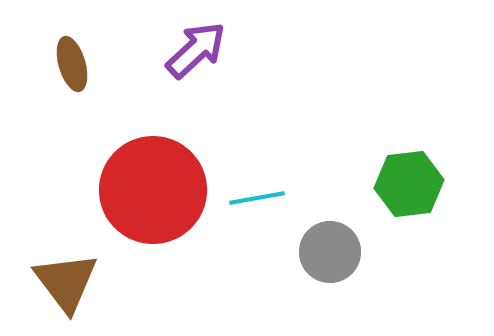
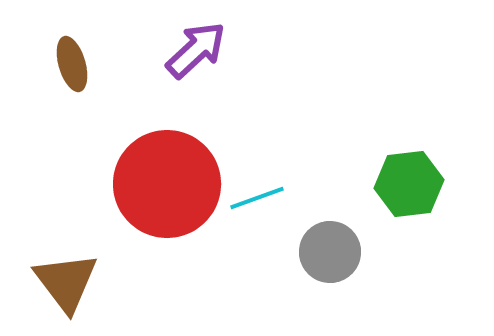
red circle: moved 14 px right, 6 px up
cyan line: rotated 10 degrees counterclockwise
